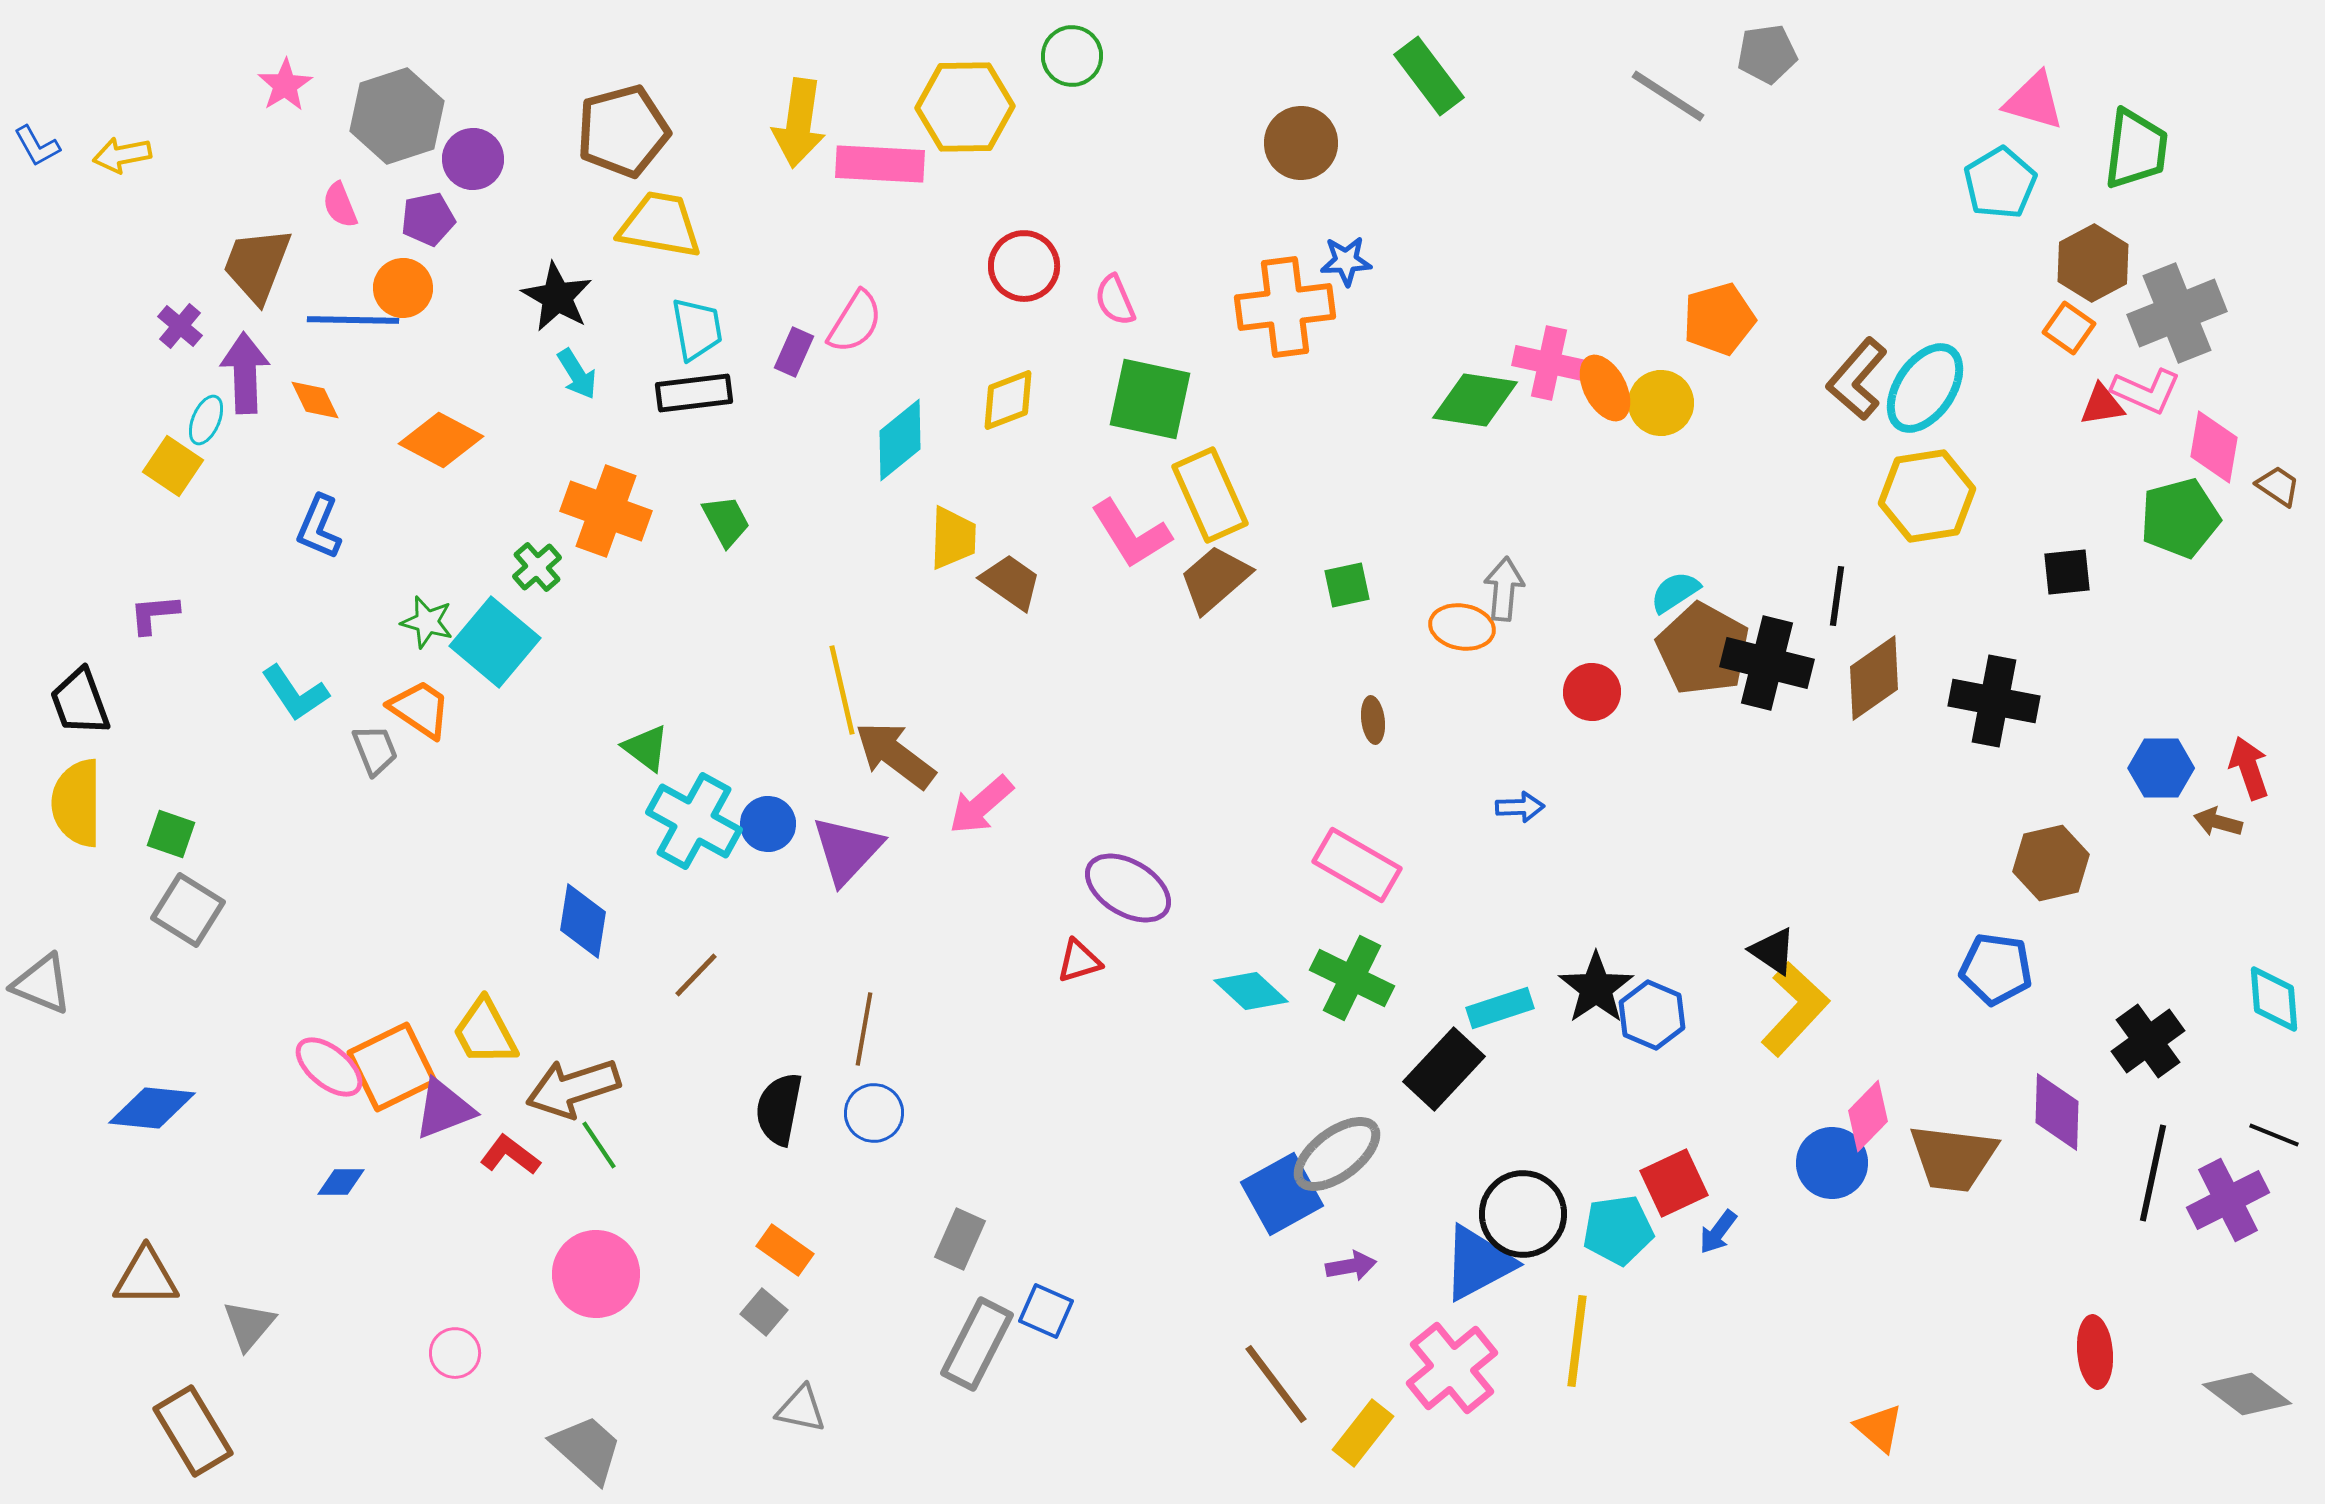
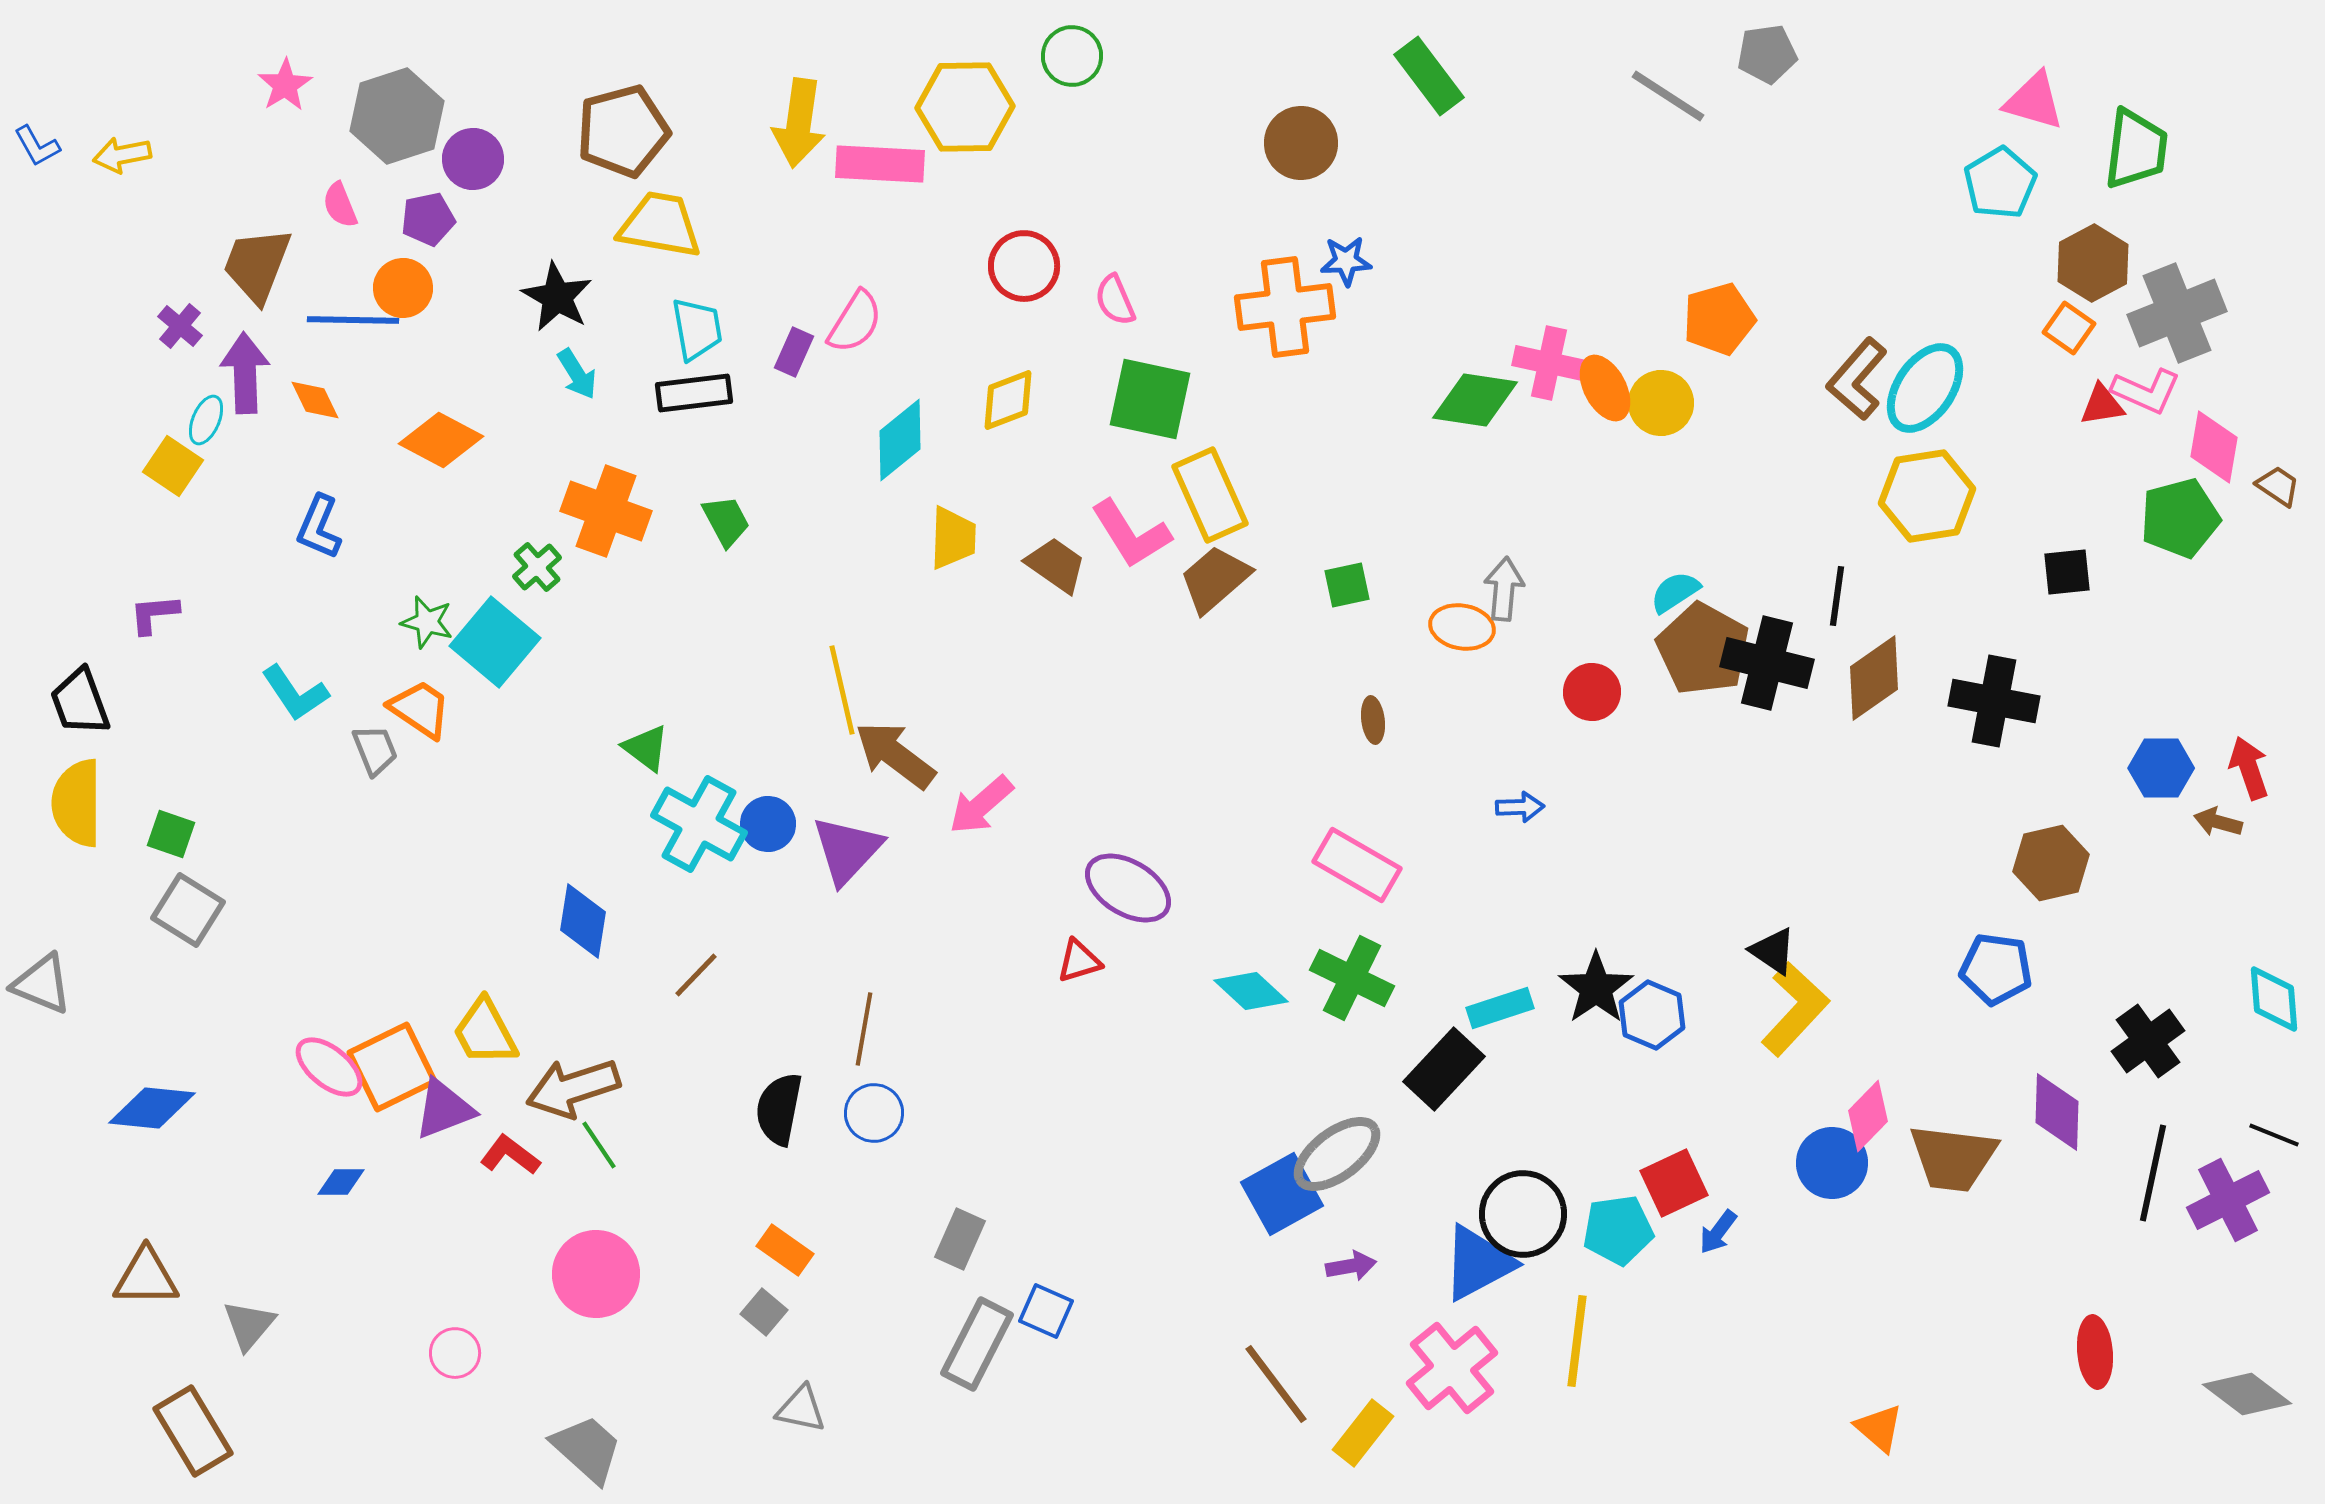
brown trapezoid at (1011, 582): moved 45 px right, 17 px up
cyan cross at (694, 821): moved 5 px right, 3 px down
